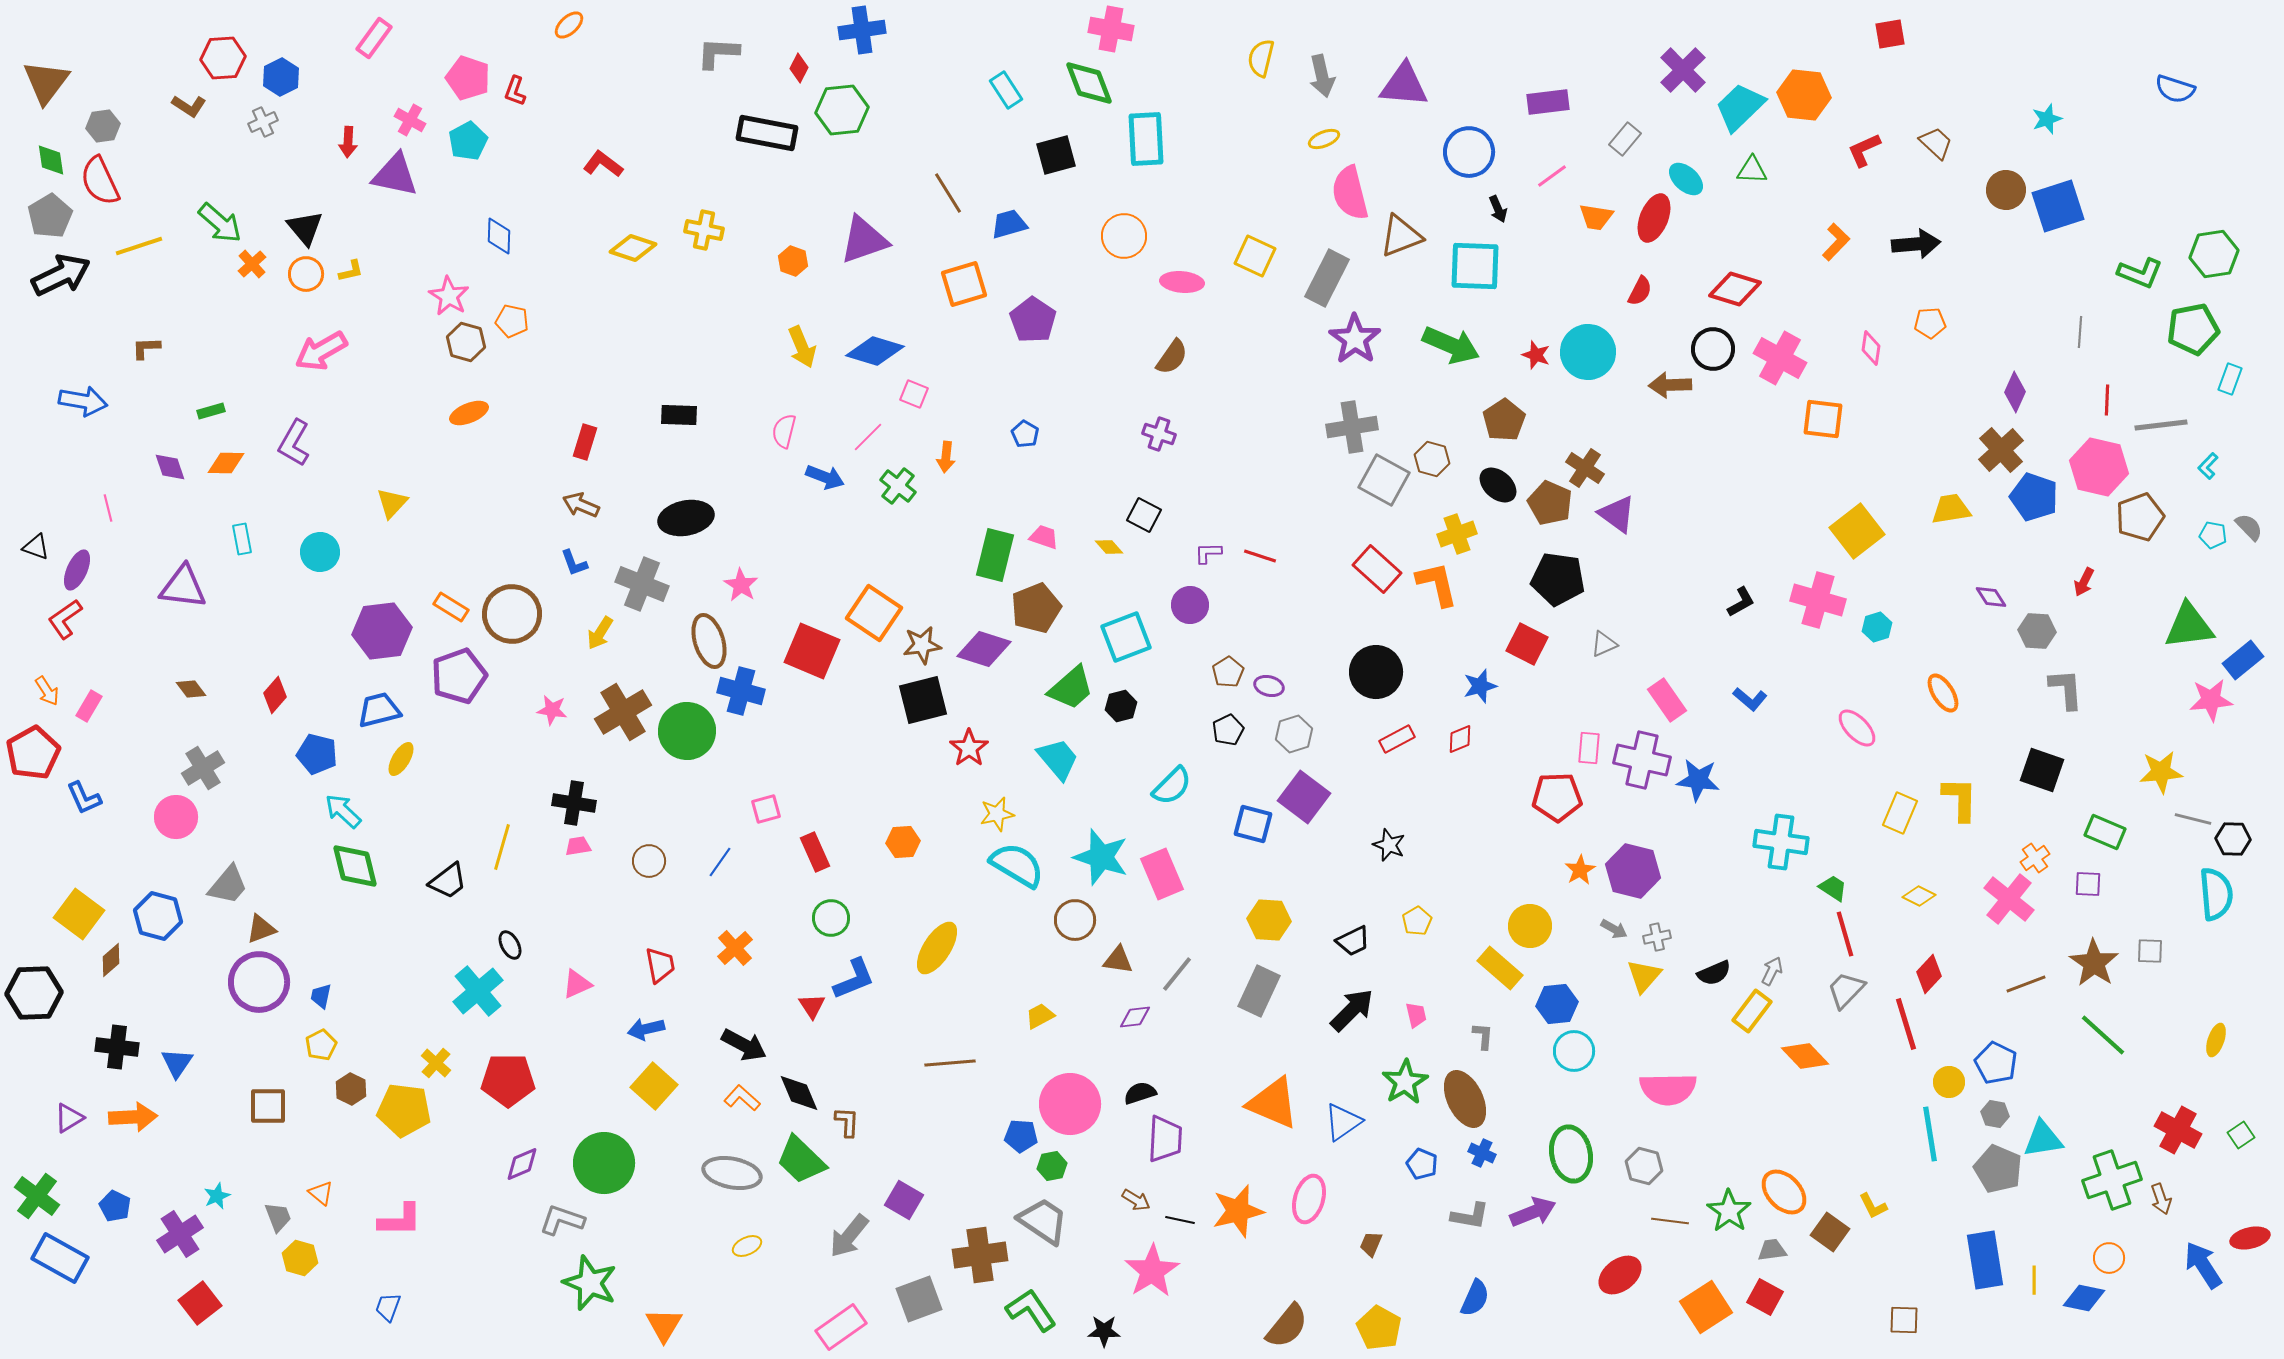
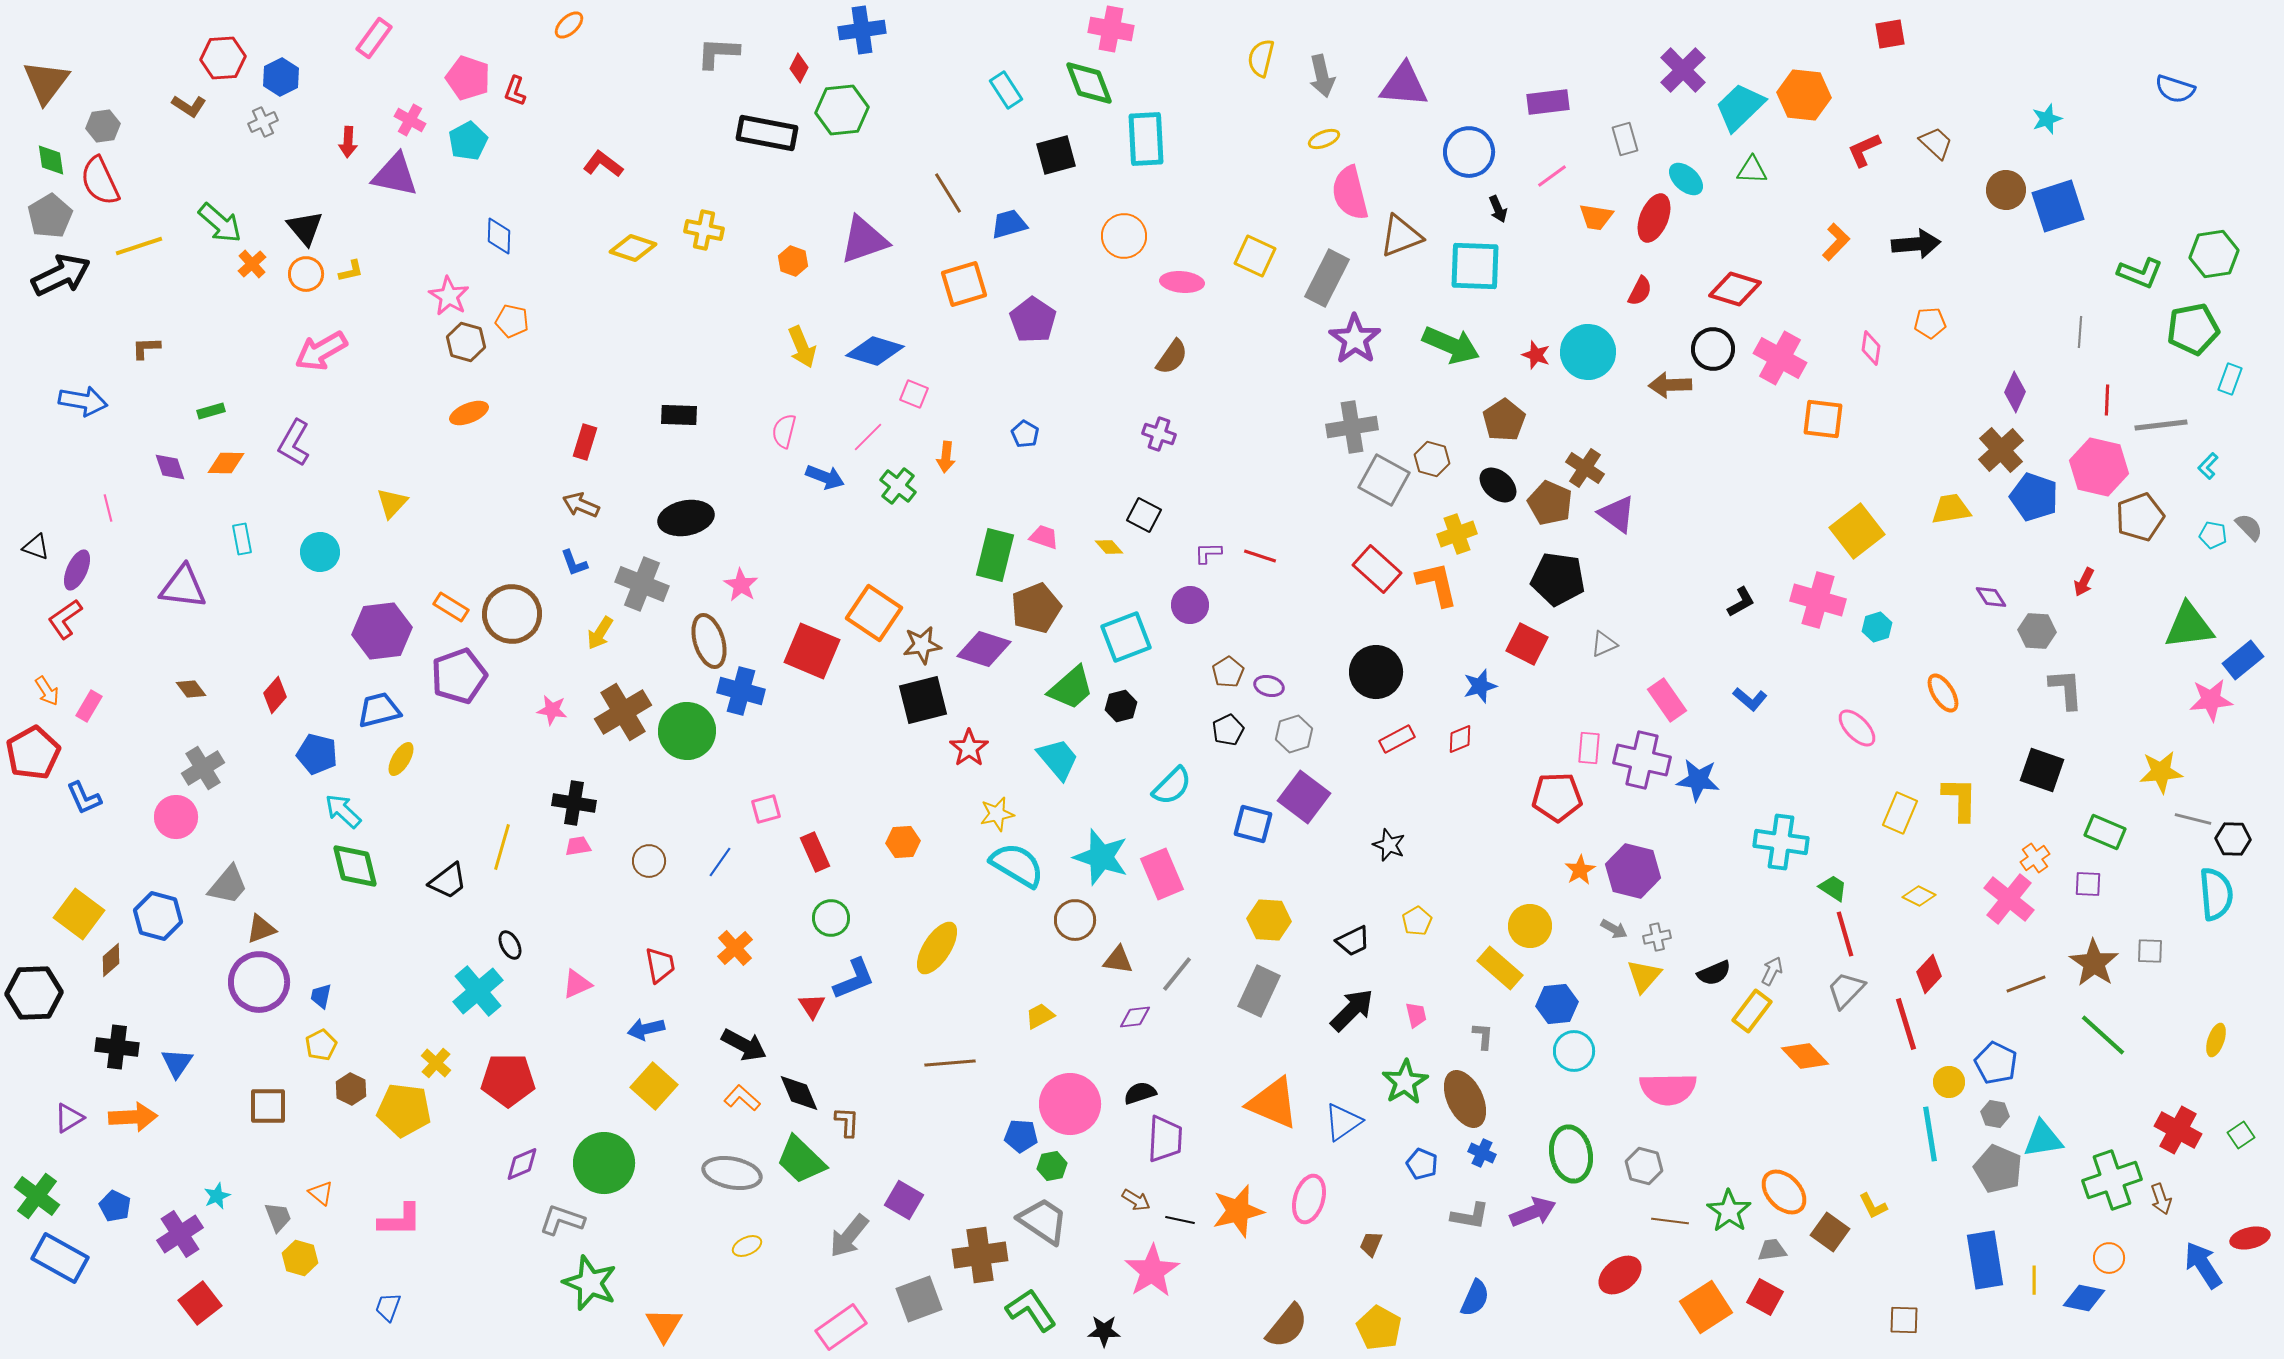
gray rectangle at (1625, 139): rotated 56 degrees counterclockwise
